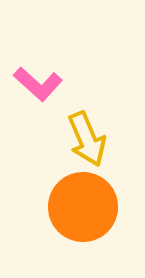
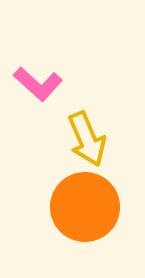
orange circle: moved 2 px right
